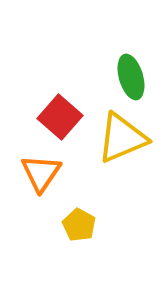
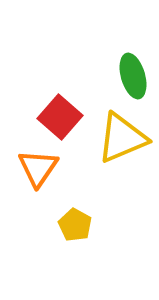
green ellipse: moved 2 px right, 1 px up
orange triangle: moved 3 px left, 5 px up
yellow pentagon: moved 4 px left
